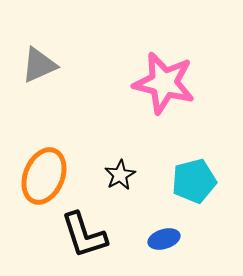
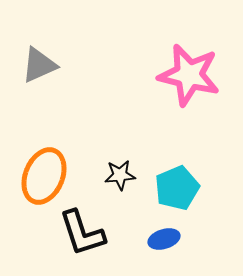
pink star: moved 25 px right, 8 px up
black star: rotated 24 degrees clockwise
cyan pentagon: moved 17 px left, 7 px down; rotated 9 degrees counterclockwise
black L-shape: moved 2 px left, 2 px up
